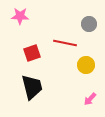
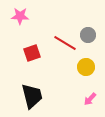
gray circle: moved 1 px left, 11 px down
red line: rotated 20 degrees clockwise
yellow circle: moved 2 px down
black trapezoid: moved 9 px down
